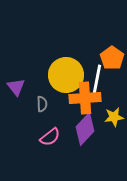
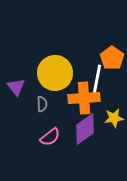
yellow circle: moved 11 px left, 2 px up
orange cross: moved 1 px left
yellow star: moved 1 px down
purple diamond: rotated 12 degrees clockwise
